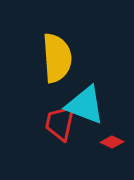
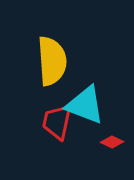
yellow semicircle: moved 5 px left, 3 px down
red trapezoid: moved 3 px left, 1 px up
